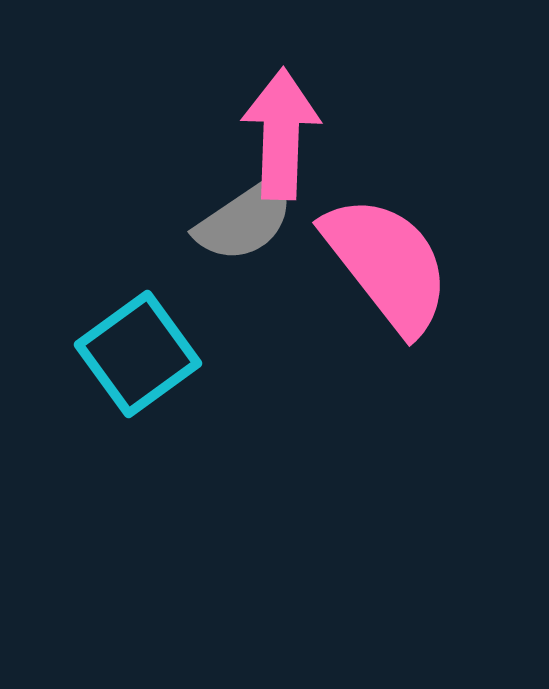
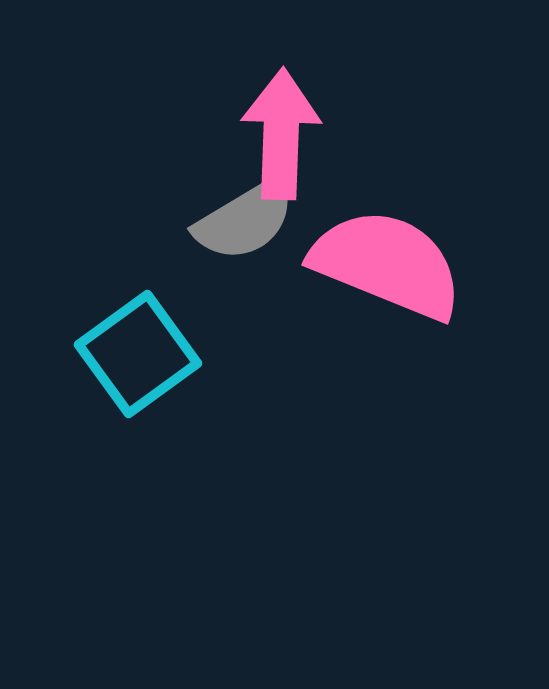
gray semicircle: rotated 3 degrees clockwise
pink semicircle: rotated 30 degrees counterclockwise
